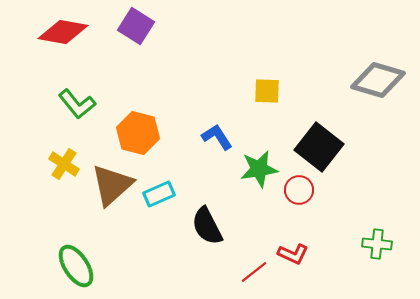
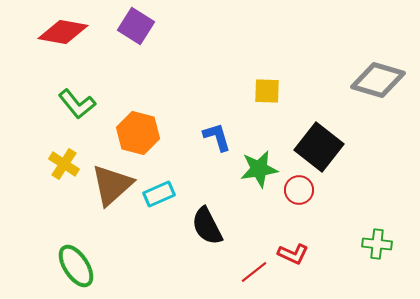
blue L-shape: rotated 16 degrees clockwise
